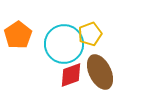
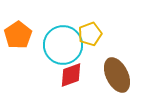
cyan circle: moved 1 px left, 1 px down
brown ellipse: moved 17 px right, 3 px down
